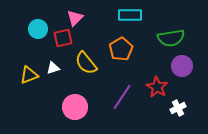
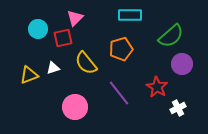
green semicircle: moved 2 px up; rotated 32 degrees counterclockwise
orange pentagon: rotated 15 degrees clockwise
purple circle: moved 2 px up
purple line: moved 3 px left, 4 px up; rotated 72 degrees counterclockwise
